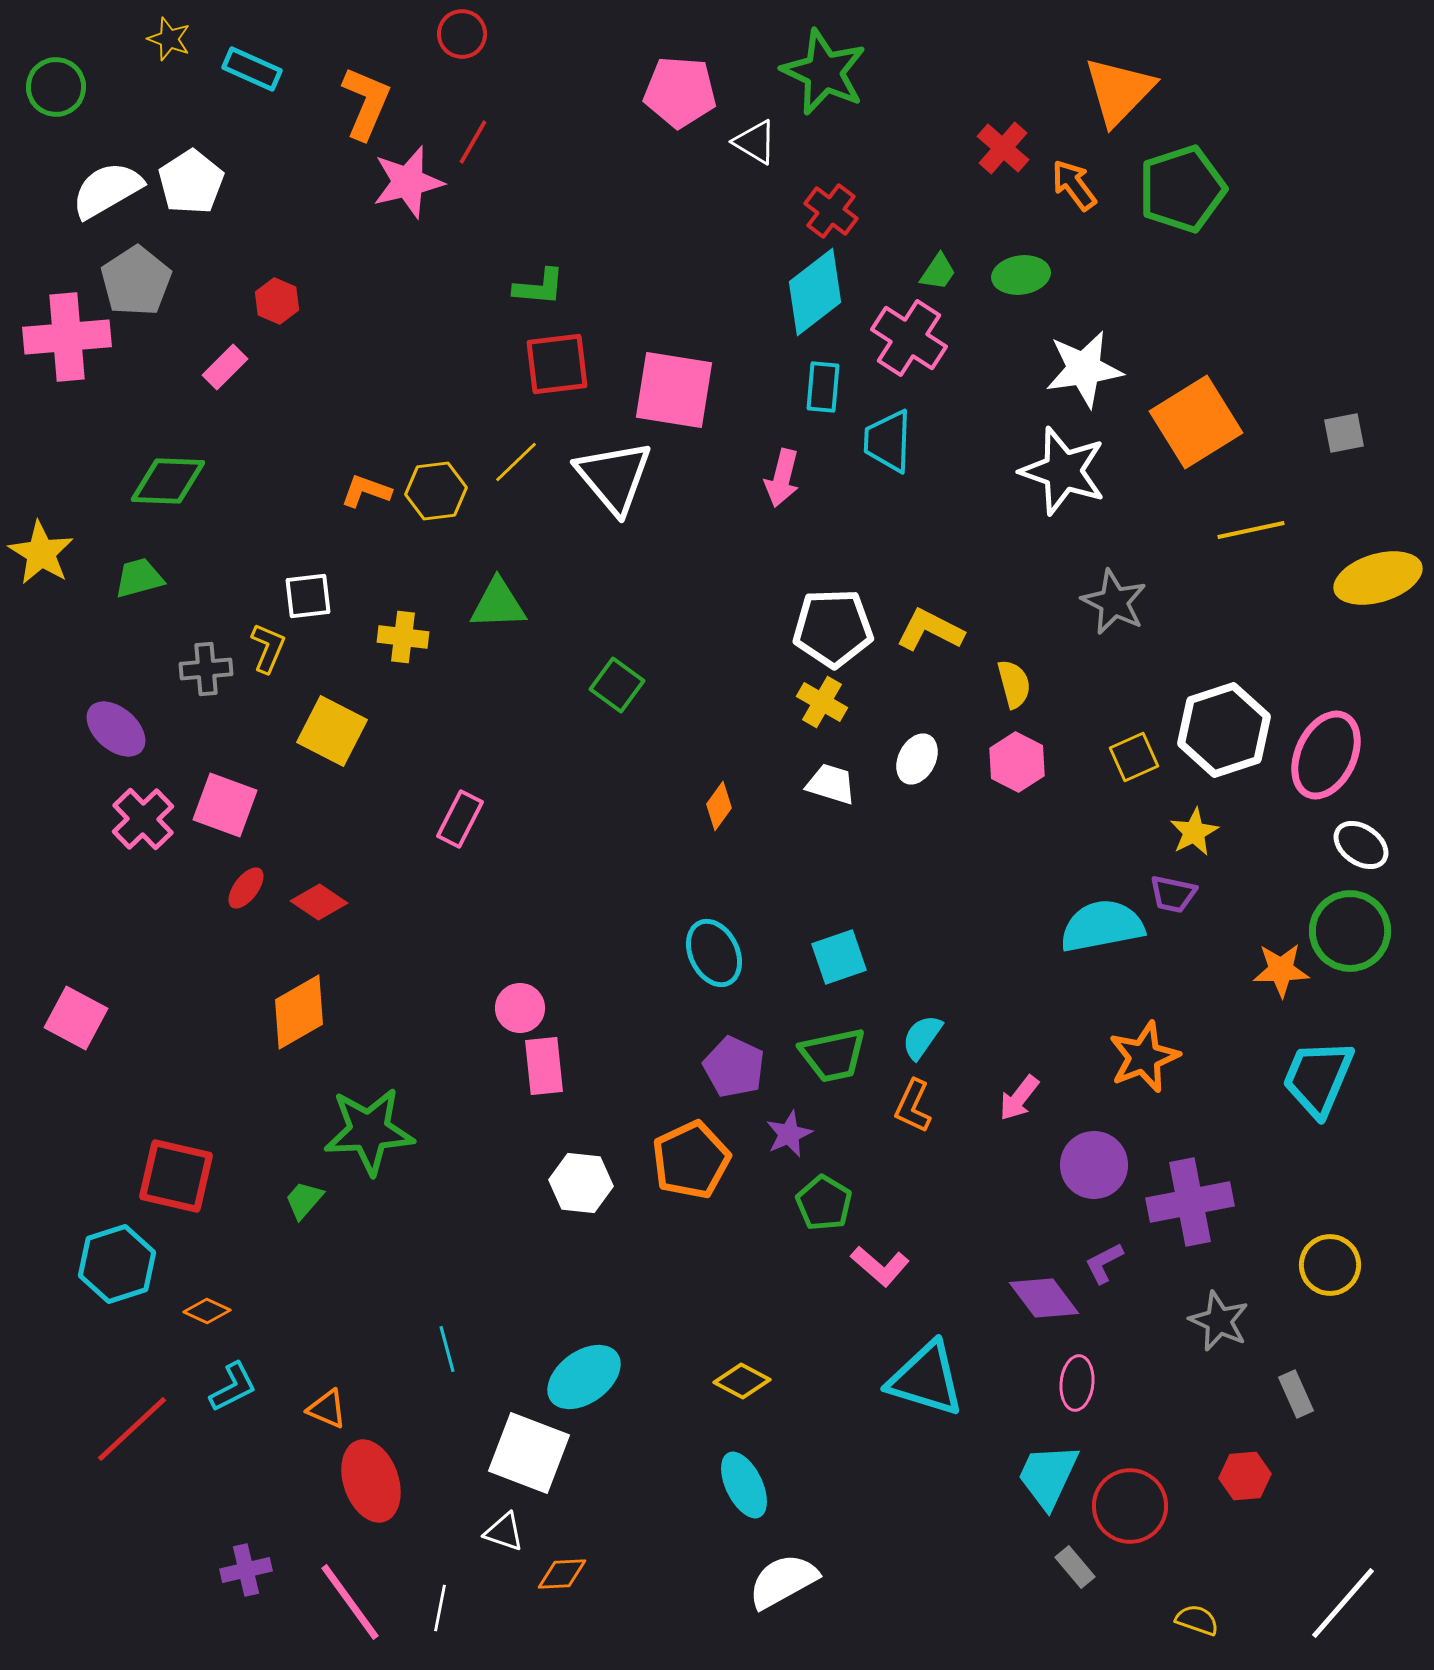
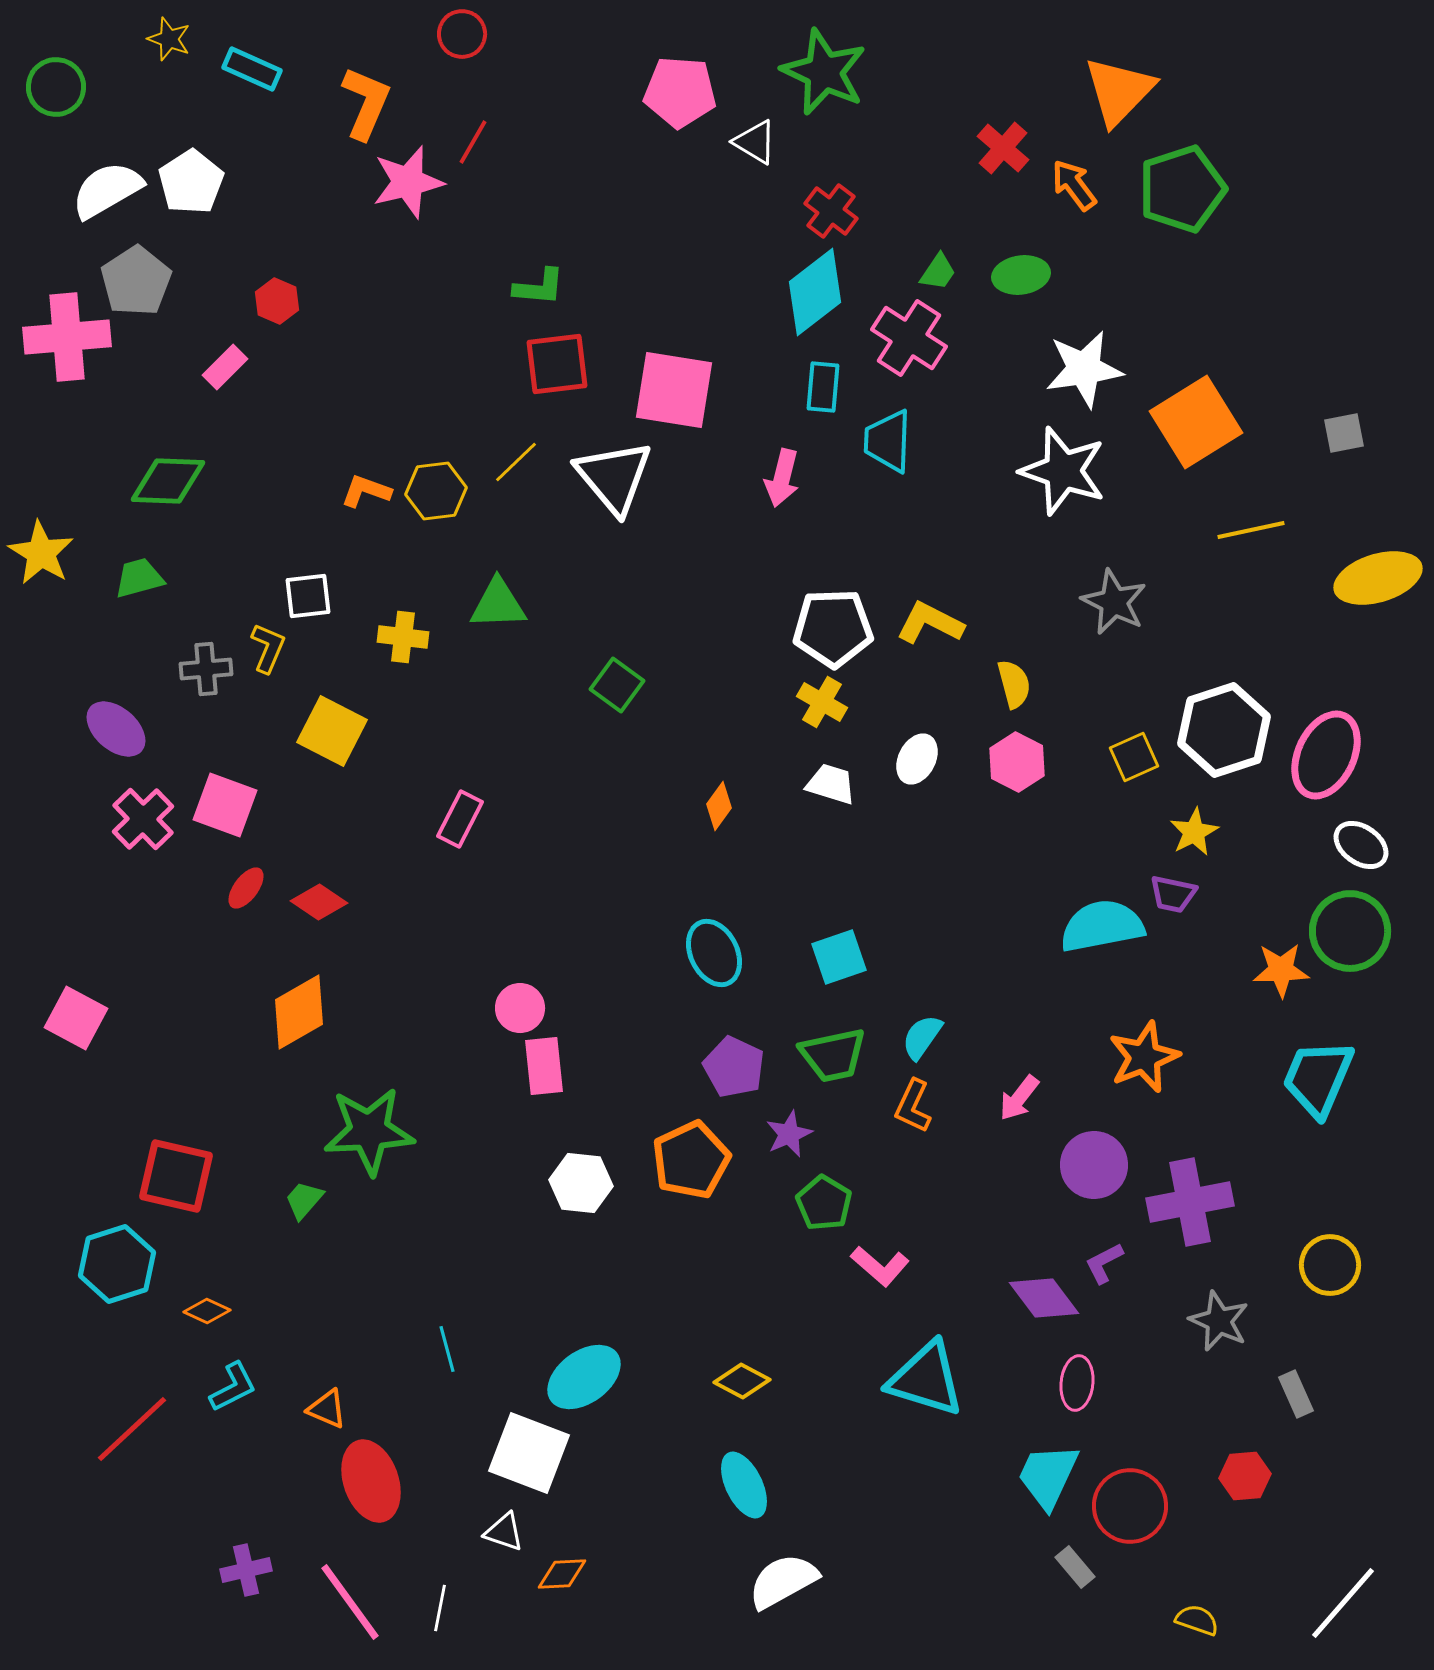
yellow L-shape at (930, 630): moved 7 px up
